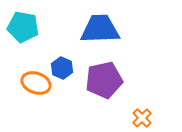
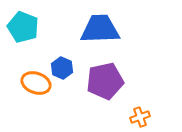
cyan pentagon: rotated 12 degrees clockwise
purple pentagon: moved 1 px right, 1 px down
orange cross: moved 2 px left, 1 px up; rotated 24 degrees clockwise
